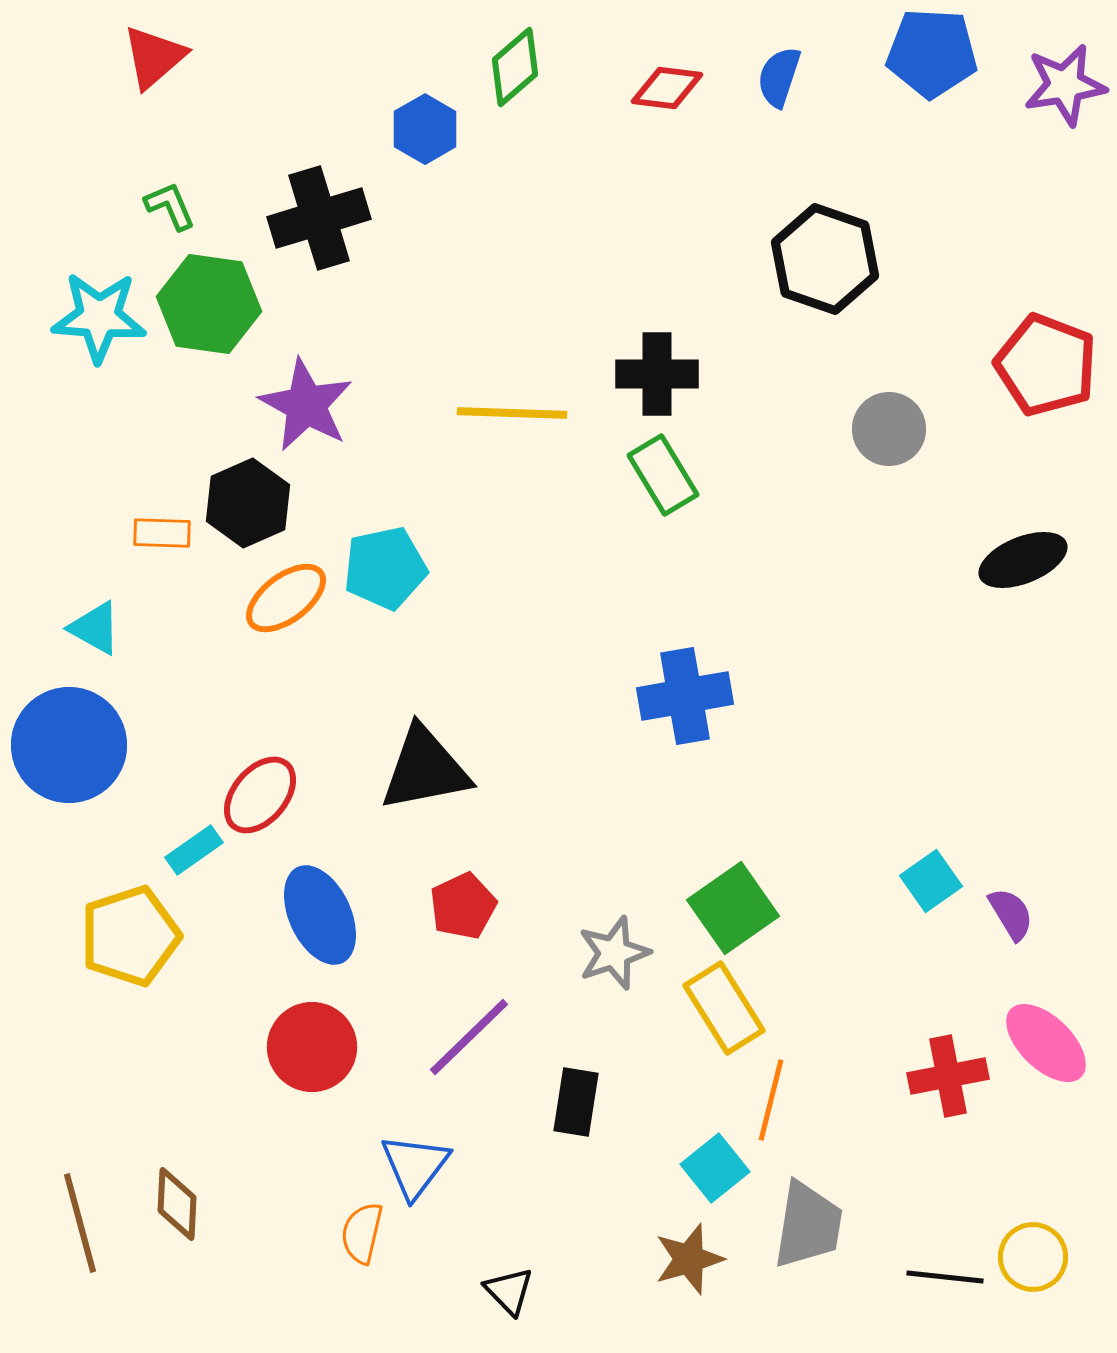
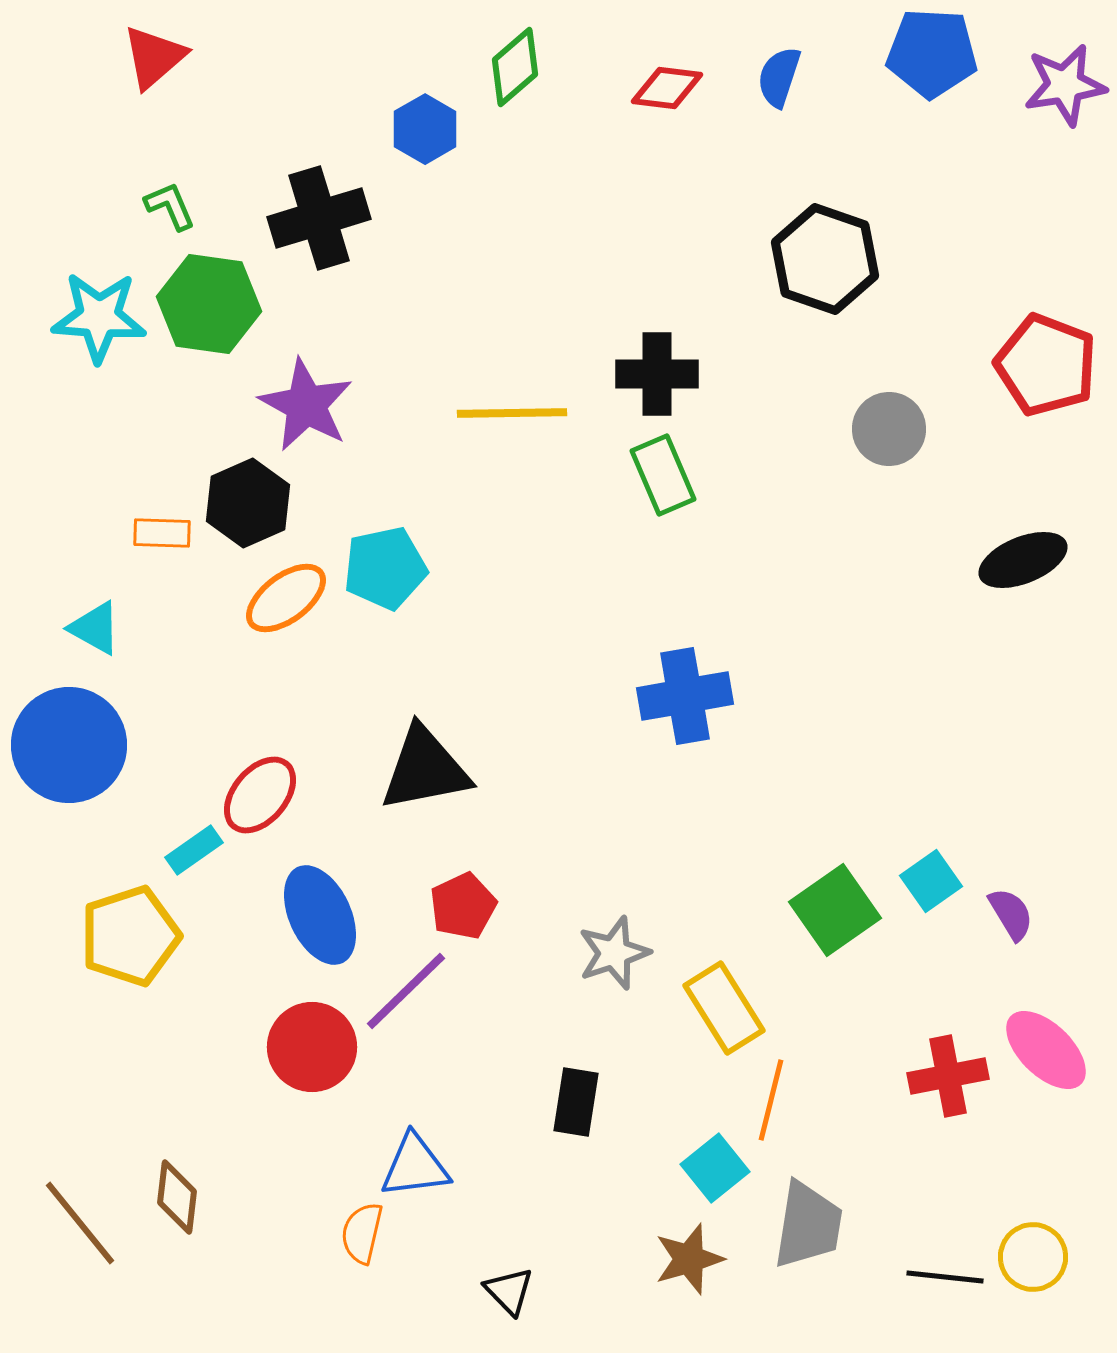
yellow line at (512, 413): rotated 3 degrees counterclockwise
green rectangle at (663, 475): rotated 8 degrees clockwise
green square at (733, 908): moved 102 px right, 2 px down
purple line at (469, 1037): moved 63 px left, 46 px up
pink ellipse at (1046, 1043): moved 7 px down
blue triangle at (415, 1166): rotated 46 degrees clockwise
brown diamond at (177, 1204): moved 7 px up; rotated 4 degrees clockwise
brown line at (80, 1223): rotated 24 degrees counterclockwise
